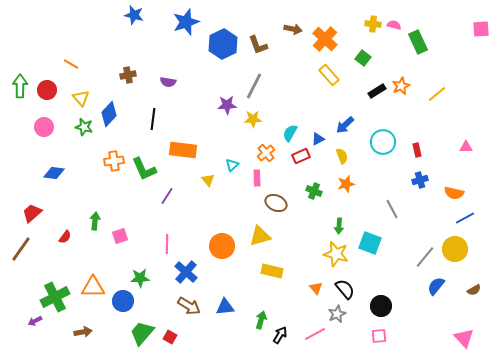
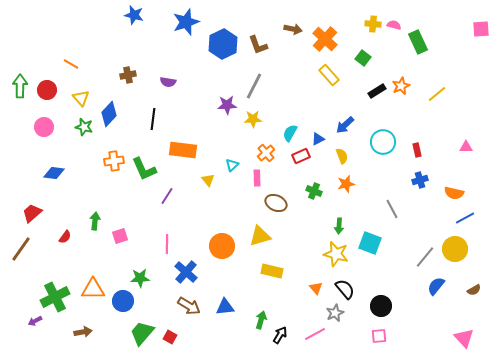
orange triangle at (93, 287): moved 2 px down
gray star at (337, 314): moved 2 px left, 1 px up
